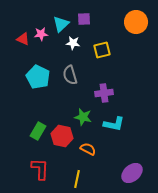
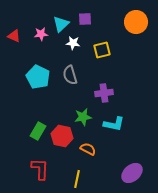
purple square: moved 1 px right
red triangle: moved 9 px left, 3 px up
green star: rotated 24 degrees counterclockwise
